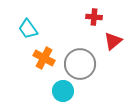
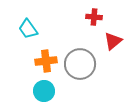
orange cross: moved 2 px right, 3 px down; rotated 35 degrees counterclockwise
cyan circle: moved 19 px left
